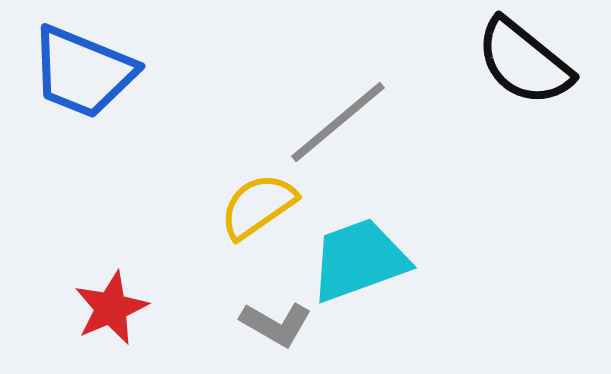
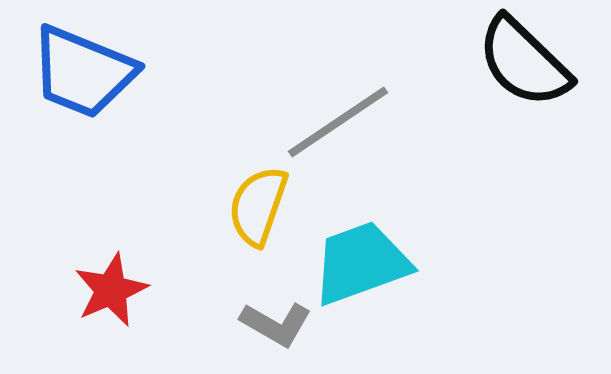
black semicircle: rotated 5 degrees clockwise
gray line: rotated 6 degrees clockwise
yellow semicircle: rotated 36 degrees counterclockwise
cyan trapezoid: moved 2 px right, 3 px down
red star: moved 18 px up
